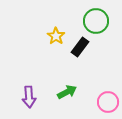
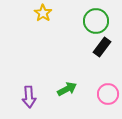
yellow star: moved 13 px left, 23 px up
black rectangle: moved 22 px right
green arrow: moved 3 px up
pink circle: moved 8 px up
